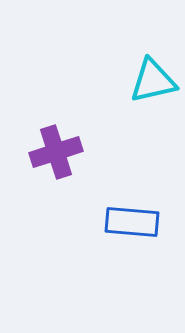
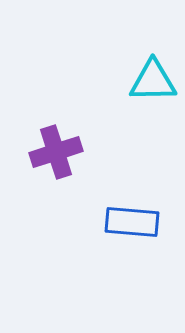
cyan triangle: rotated 12 degrees clockwise
